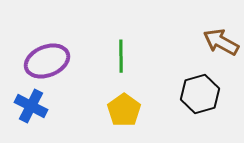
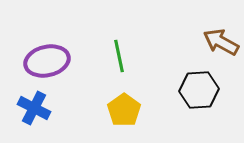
green line: moved 2 px left; rotated 12 degrees counterclockwise
purple ellipse: rotated 9 degrees clockwise
black hexagon: moved 1 px left, 4 px up; rotated 12 degrees clockwise
blue cross: moved 3 px right, 2 px down
